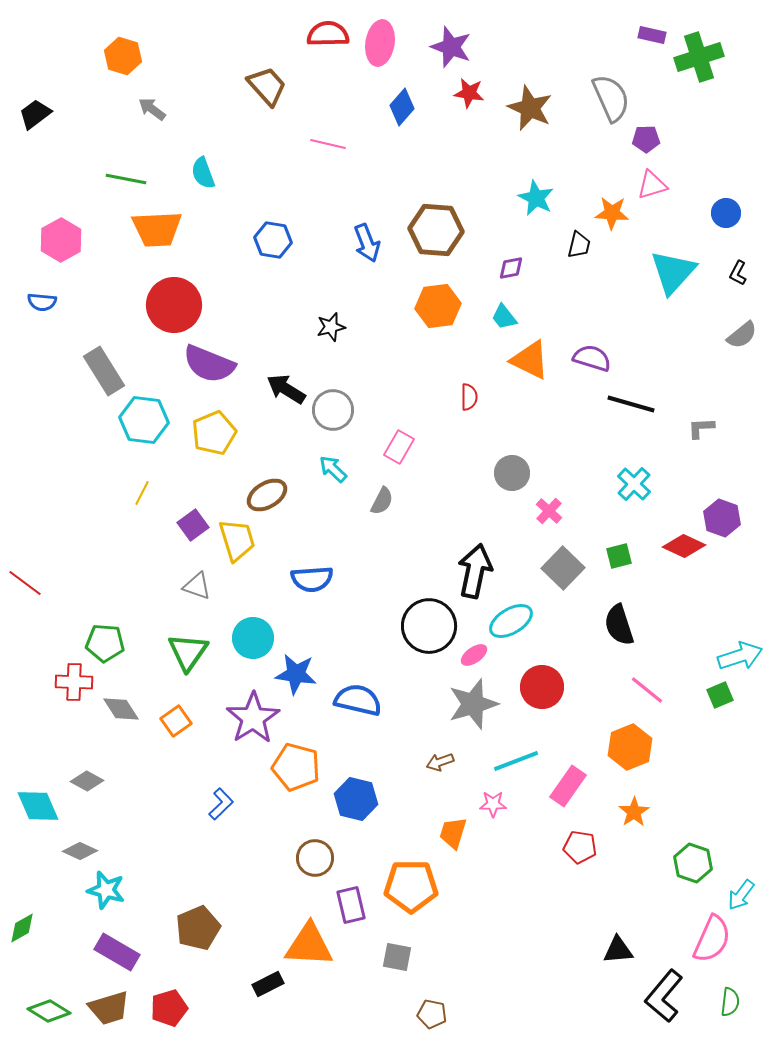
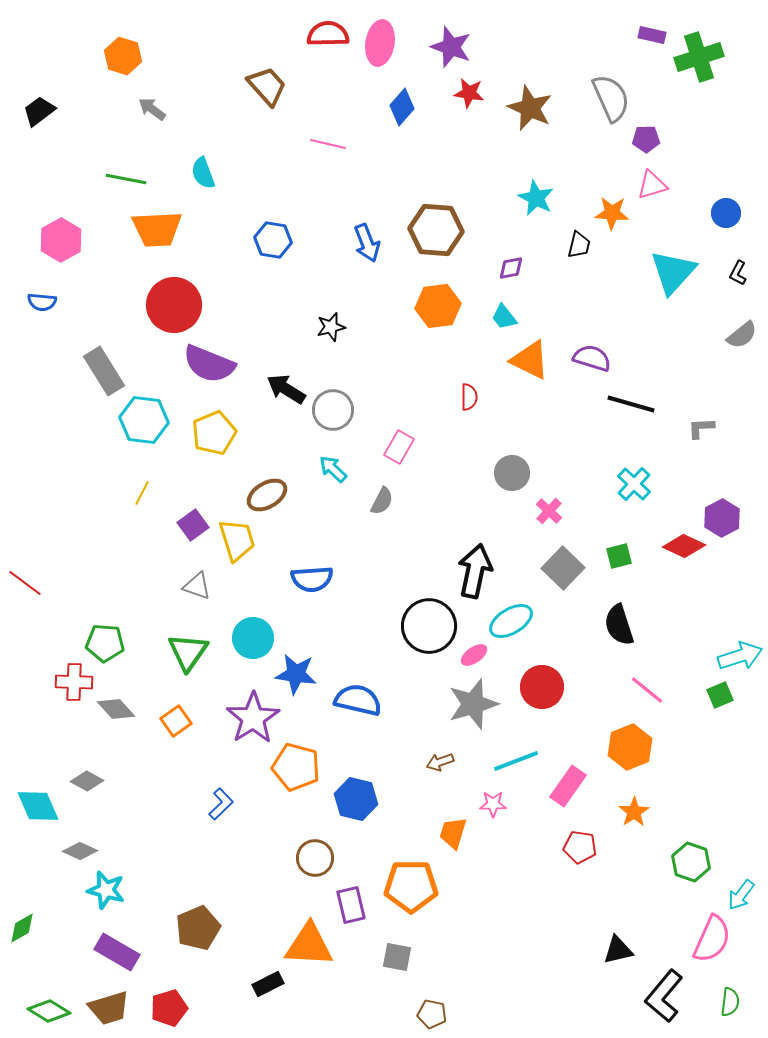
black trapezoid at (35, 114): moved 4 px right, 3 px up
purple hexagon at (722, 518): rotated 12 degrees clockwise
gray diamond at (121, 709): moved 5 px left; rotated 9 degrees counterclockwise
green hexagon at (693, 863): moved 2 px left, 1 px up
black triangle at (618, 950): rotated 8 degrees counterclockwise
